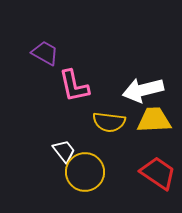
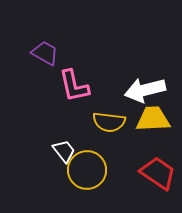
white arrow: moved 2 px right
yellow trapezoid: moved 1 px left, 1 px up
yellow circle: moved 2 px right, 2 px up
